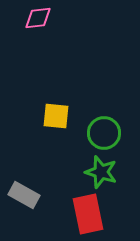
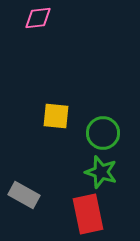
green circle: moved 1 px left
